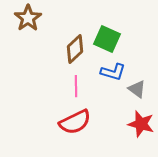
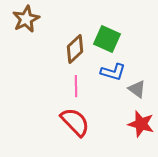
brown star: moved 2 px left, 1 px down; rotated 8 degrees clockwise
red semicircle: rotated 108 degrees counterclockwise
